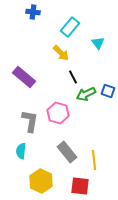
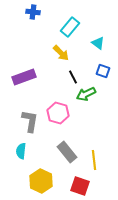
cyan triangle: rotated 16 degrees counterclockwise
purple rectangle: rotated 60 degrees counterclockwise
blue square: moved 5 px left, 20 px up
red square: rotated 12 degrees clockwise
